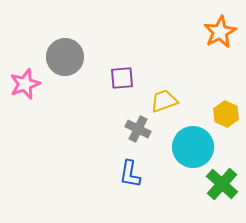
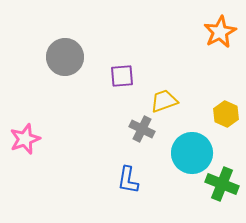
purple square: moved 2 px up
pink star: moved 55 px down
gray cross: moved 4 px right
cyan circle: moved 1 px left, 6 px down
blue L-shape: moved 2 px left, 6 px down
green cross: rotated 20 degrees counterclockwise
